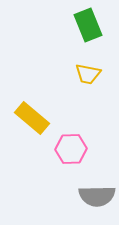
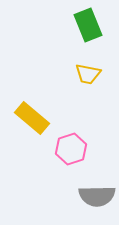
pink hexagon: rotated 16 degrees counterclockwise
